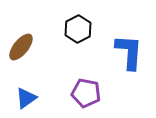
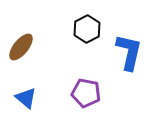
black hexagon: moved 9 px right
blue L-shape: rotated 9 degrees clockwise
blue triangle: rotated 45 degrees counterclockwise
